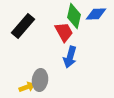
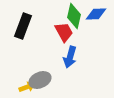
black rectangle: rotated 20 degrees counterclockwise
gray ellipse: rotated 60 degrees clockwise
